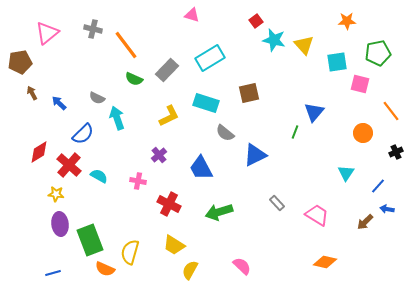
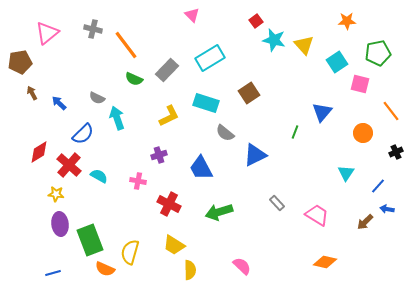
pink triangle at (192, 15): rotated 28 degrees clockwise
cyan square at (337, 62): rotated 25 degrees counterclockwise
brown square at (249, 93): rotated 20 degrees counterclockwise
blue triangle at (314, 112): moved 8 px right
purple cross at (159, 155): rotated 21 degrees clockwise
yellow semicircle at (190, 270): rotated 150 degrees clockwise
